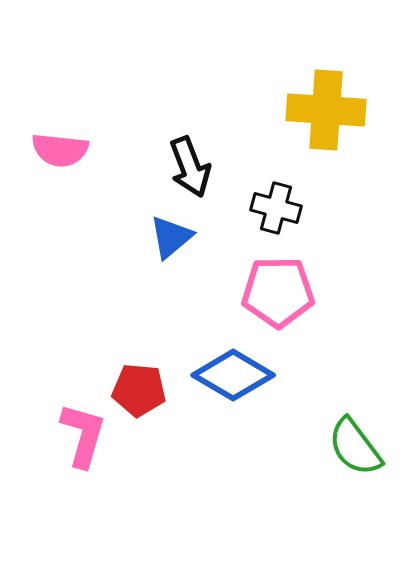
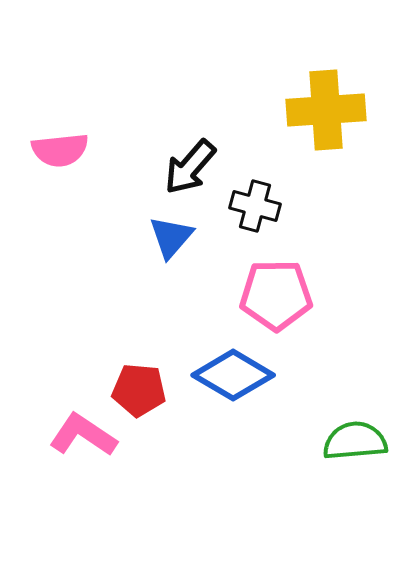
yellow cross: rotated 8 degrees counterclockwise
pink semicircle: rotated 12 degrees counterclockwise
black arrow: rotated 62 degrees clockwise
black cross: moved 21 px left, 2 px up
blue triangle: rotated 9 degrees counterclockwise
pink pentagon: moved 2 px left, 3 px down
pink L-shape: rotated 72 degrees counterclockwise
green semicircle: moved 6 px up; rotated 122 degrees clockwise
